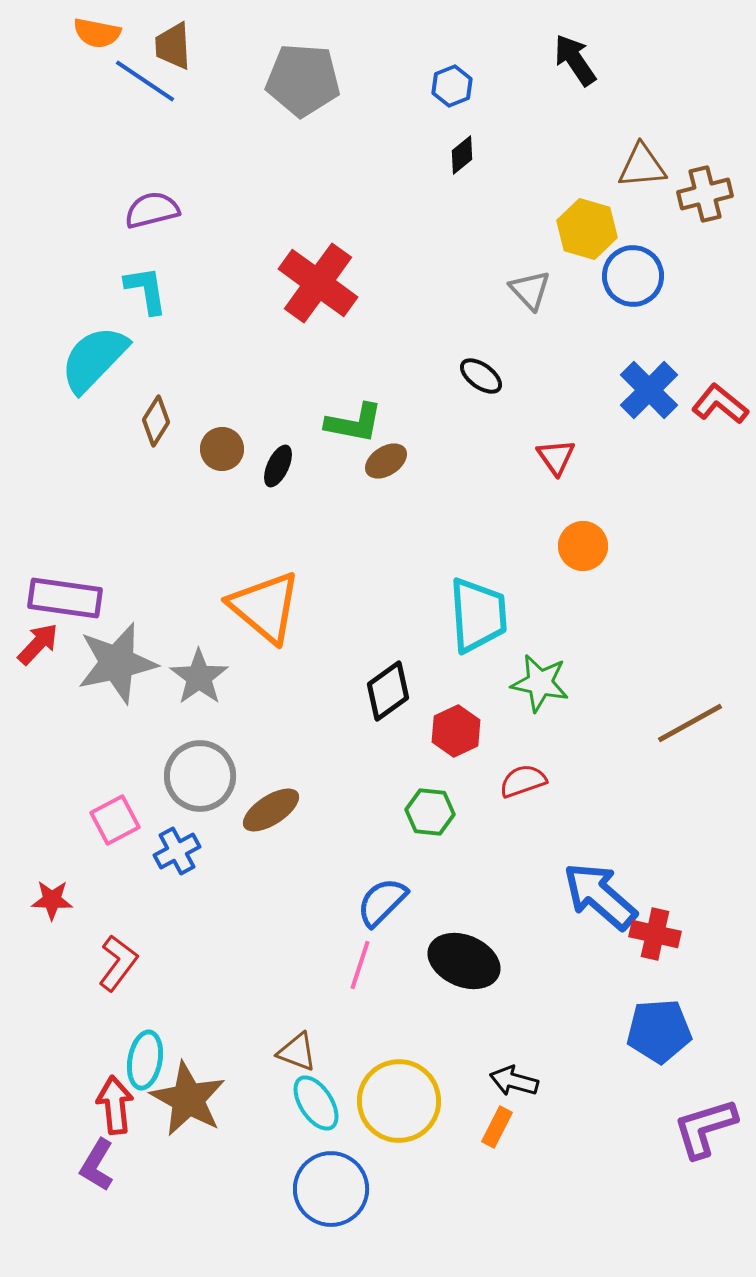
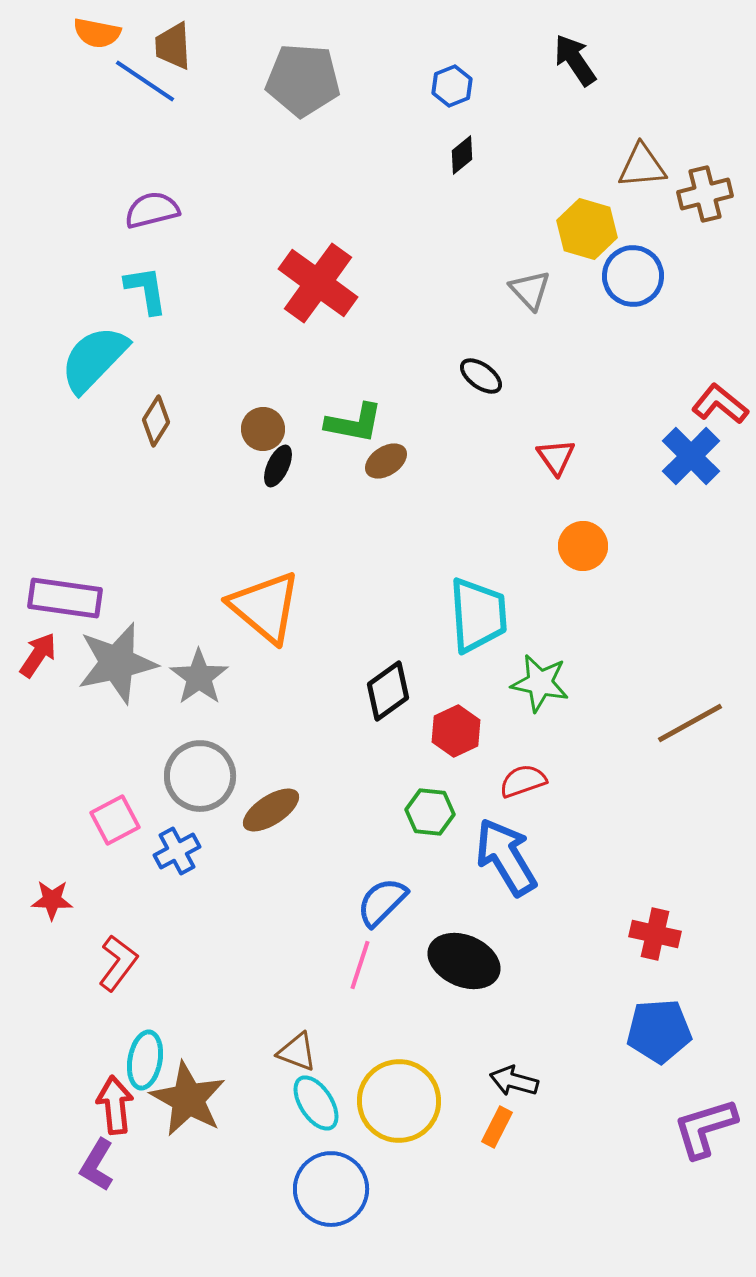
blue cross at (649, 390): moved 42 px right, 66 px down
brown circle at (222, 449): moved 41 px right, 20 px up
red arrow at (38, 644): moved 11 px down; rotated 9 degrees counterclockwise
blue arrow at (600, 896): moved 94 px left, 39 px up; rotated 18 degrees clockwise
